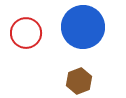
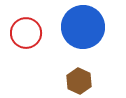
brown hexagon: rotated 15 degrees counterclockwise
